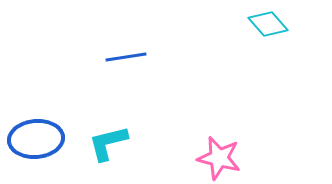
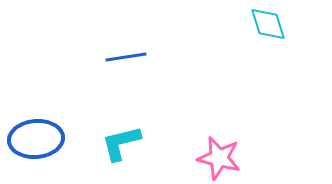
cyan diamond: rotated 24 degrees clockwise
cyan L-shape: moved 13 px right
